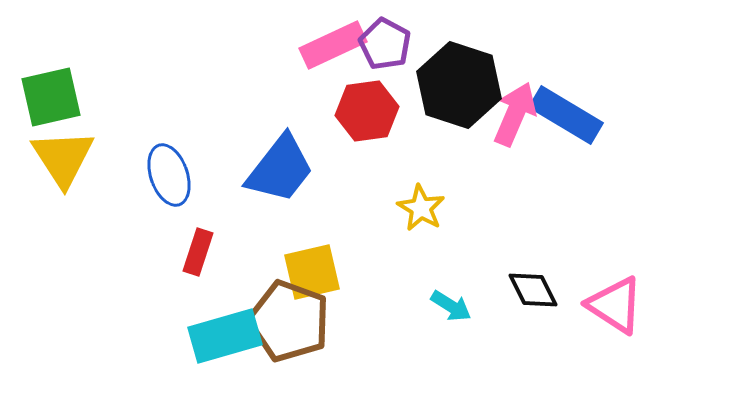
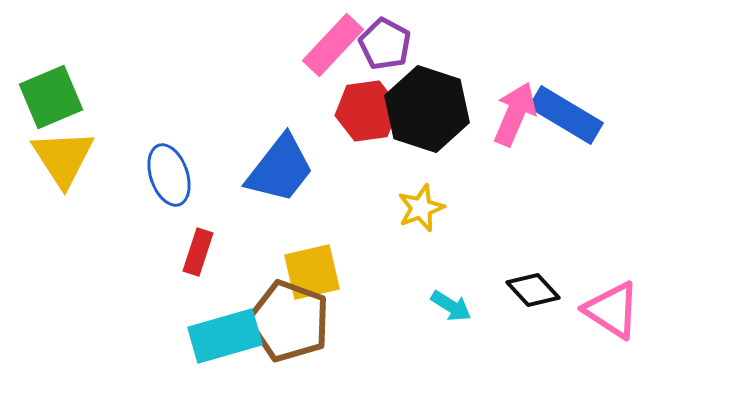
pink rectangle: rotated 22 degrees counterclockwise
black hexagon: moved 32 px left, 24 px down
green square: rotated 10 degrees counterclockwise
yellow star: rotated 21 degrees clockwise
black diamond: rotated 16 degrees counterclockwise
pink triangle: moved 3 px left, 5 px down
